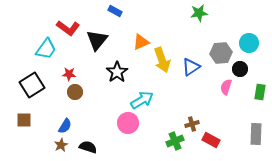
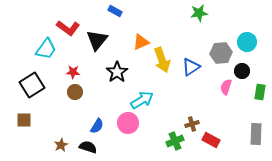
cyan circle: moved 2 px left, 1 px up
black circle: moved 2 px right, 2 px down
red star: moved 4 px right, 2 px up
blue semicircle: moved 32 px right
